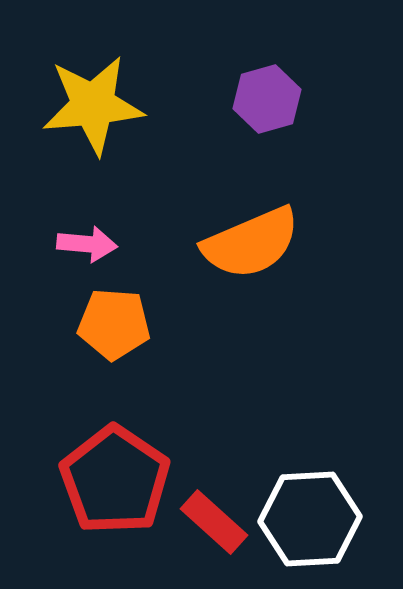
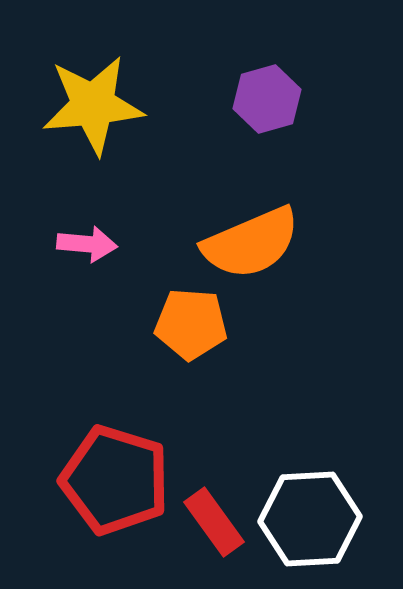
orange pentagon: moved 77 px right
red pentagon: rotated 17 degrees counterclockwise
red rectangle: rotated 12 degrees clockwise
